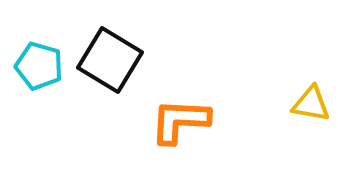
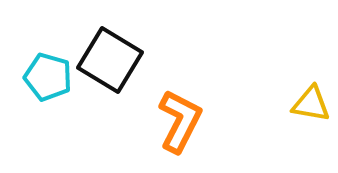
cyan pentagon: moved 9 px right, 11 px down
orange L-shape: rotated 114 degrees clockwise
